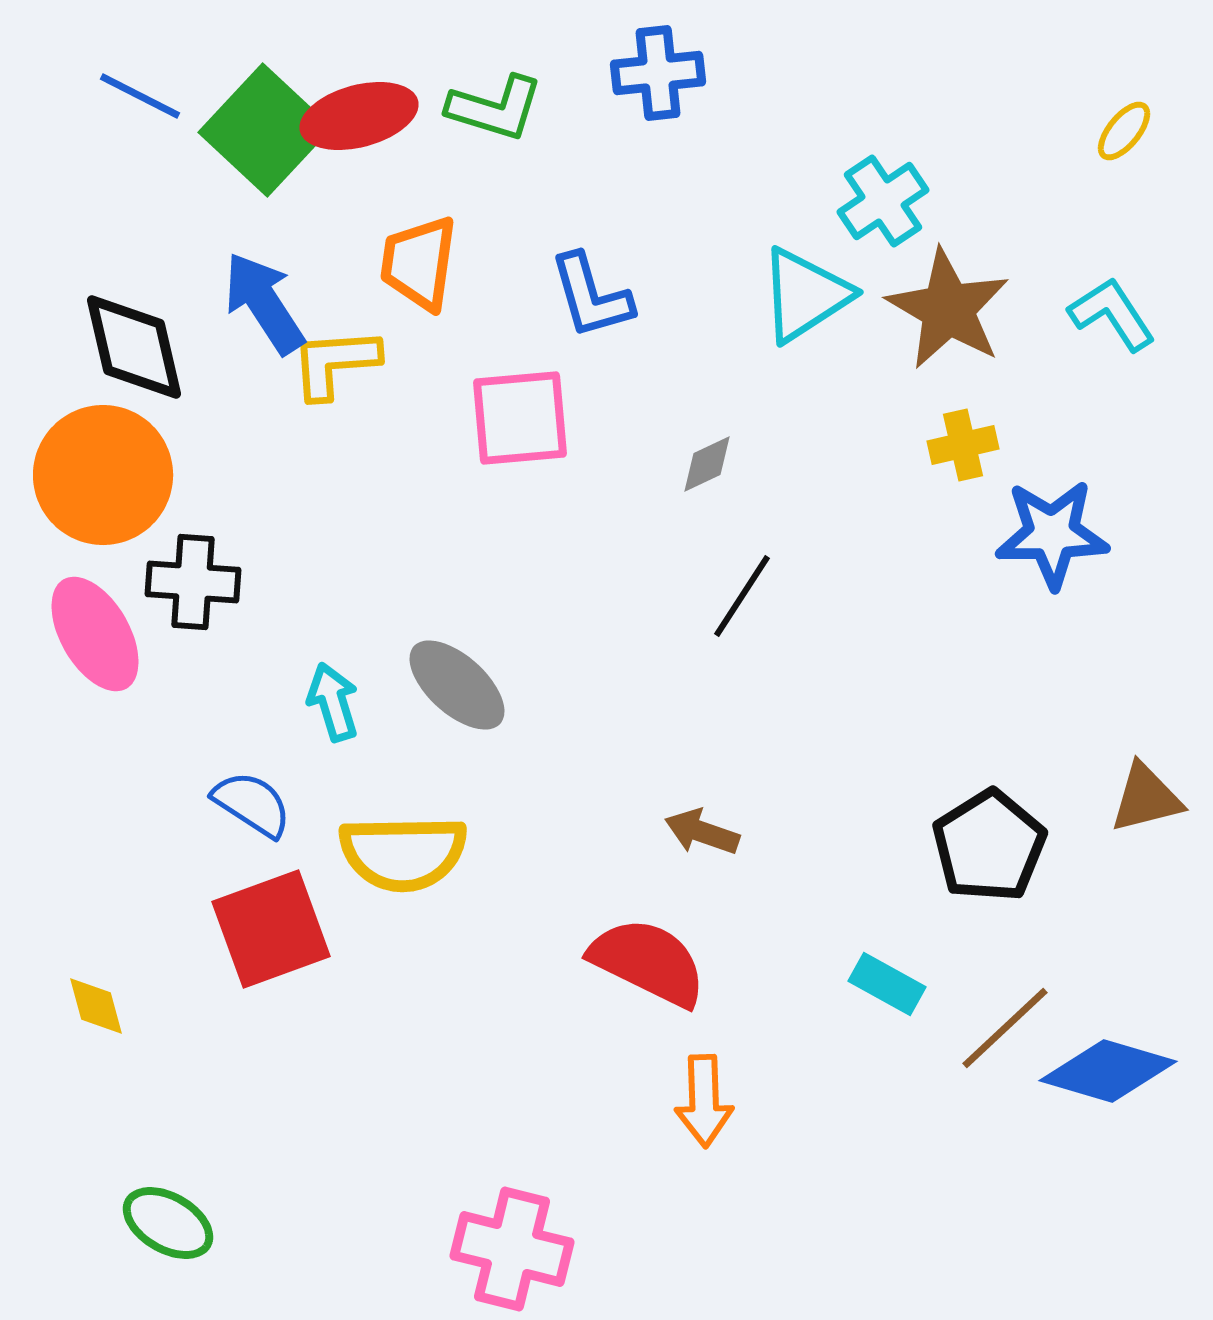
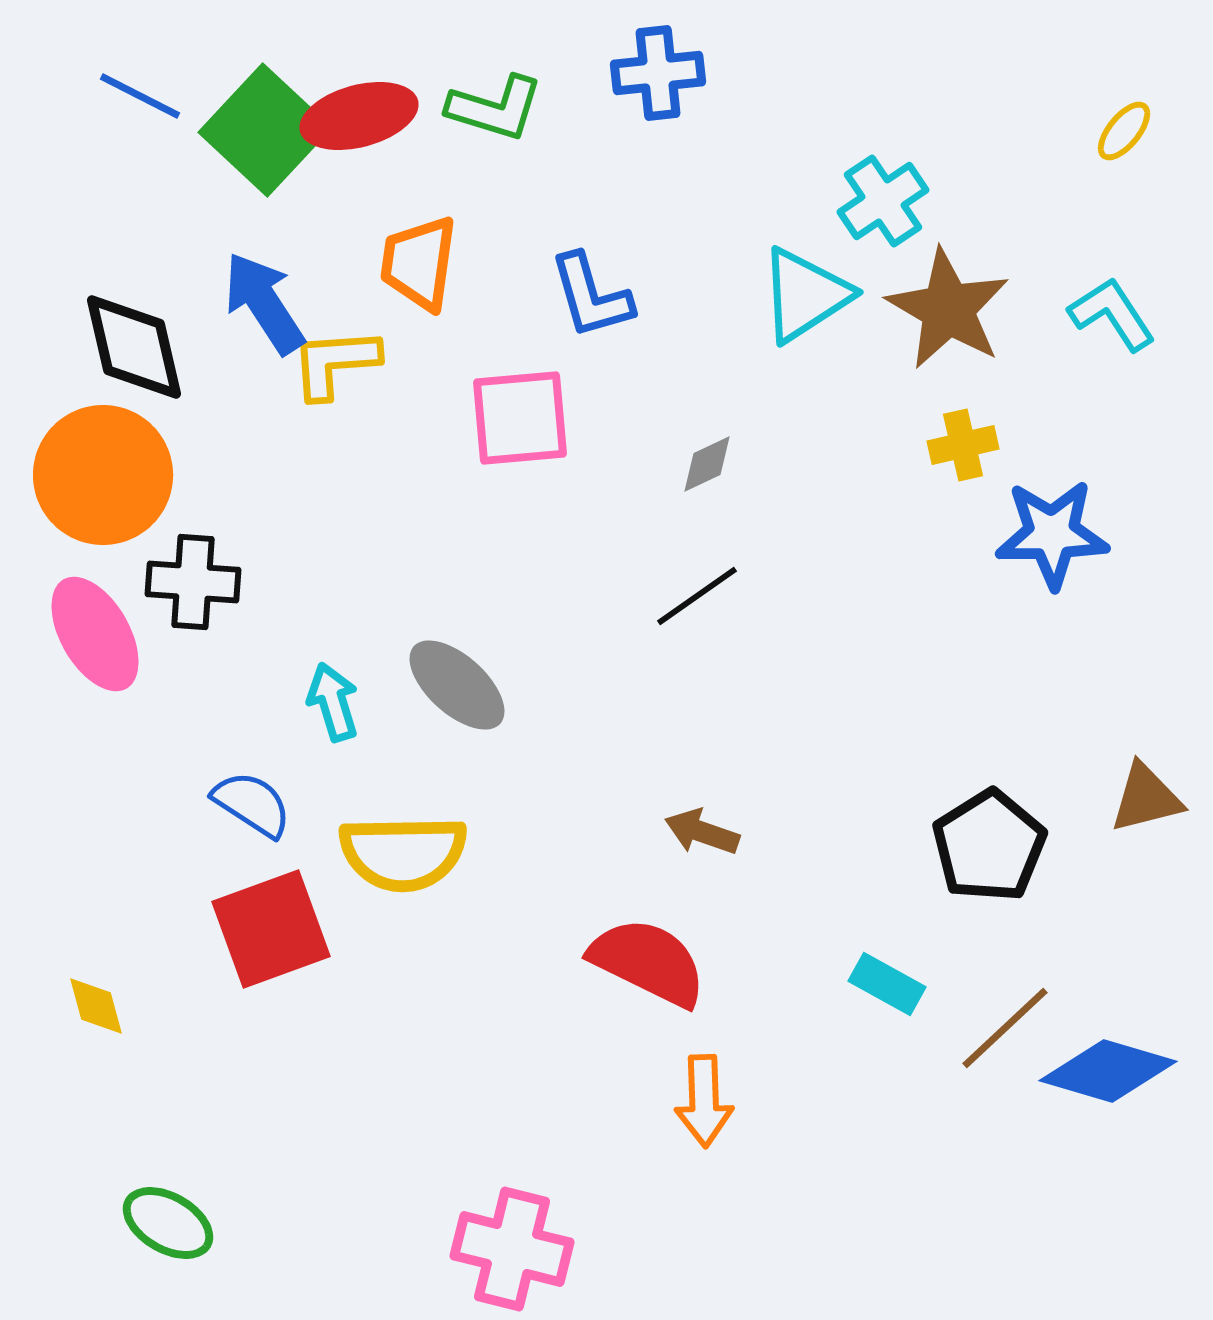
black line: moved 45 px left; rotated 22 degrees clockwise
